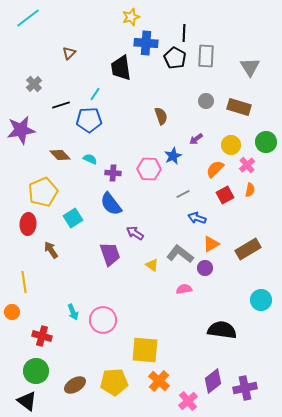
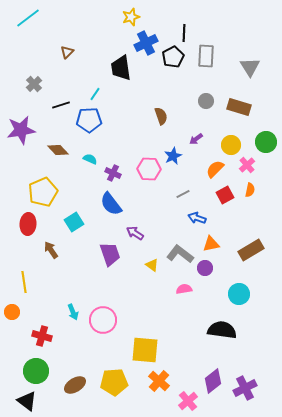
blue cross at (146, 43): rotated 30 degrees counterclockwise
brown triangle at (69, 53): moved 2 px left, 1 px up
black pentagon at (175, 58): moved 2 px left, 1 px up; rotated 15 degrees clockwise
brown diamond at (60, 155): moved 2 px left, 5 px up
purple cross at (113, 173): rotated 21 degrees clockwise
cyan square at (73, 218): moved 1 px right, 4 px down
orange triangle at (211, 244): rotated 18 degrees clockwise
brown rectangle at (248, 249): moved 3 px right, 1 px down
cyan circle at (261, 300): moved 22 px left, 6 px up
purple cross at (245, 388): rotated 15 degrees counterclockwise
